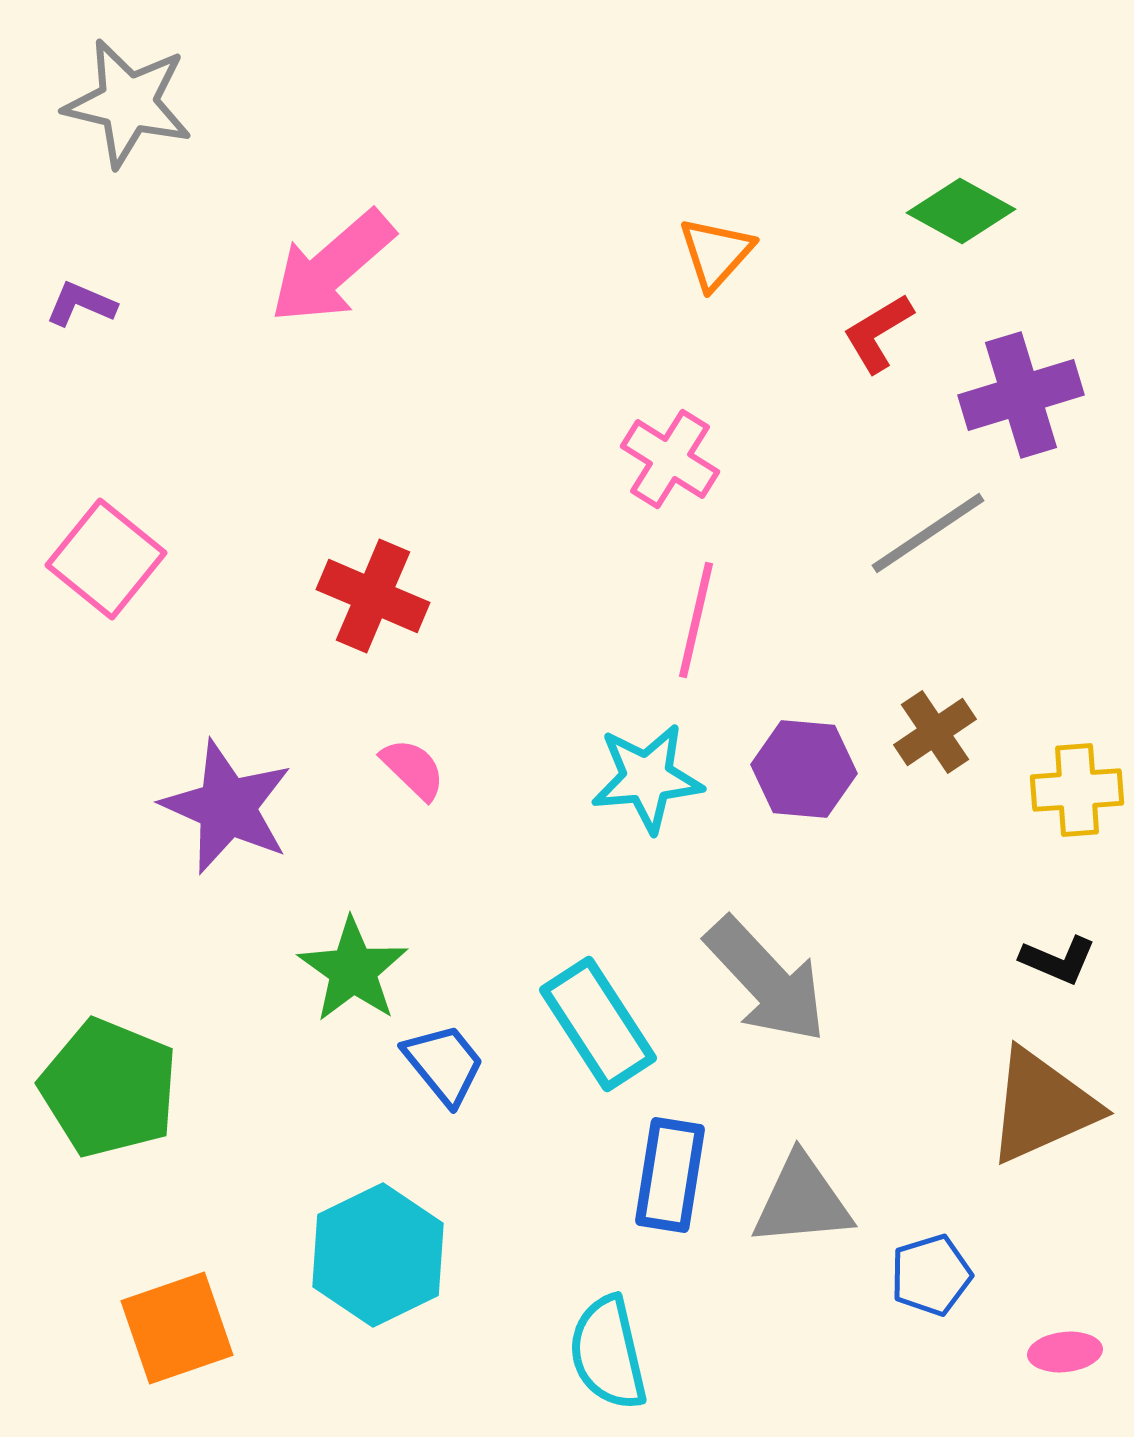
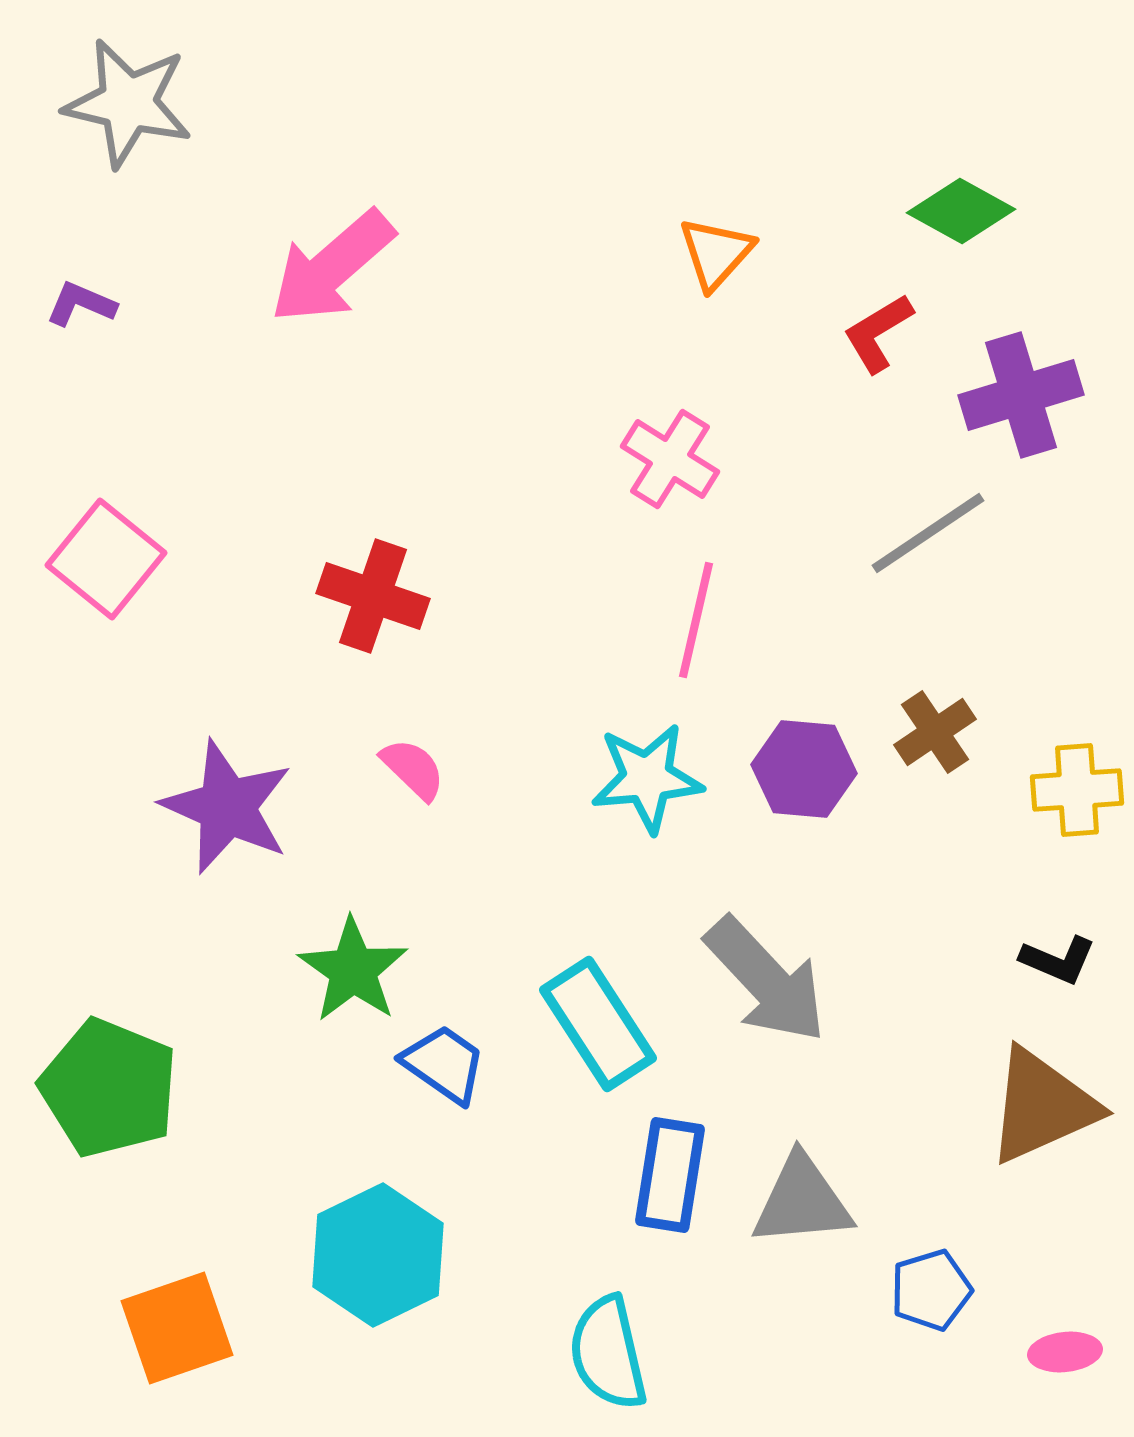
red cross: rotated 4 degrees counterclockwise
blue trapezoid: rotated 16 degrees counterclockwise
blue pentagon: moved 15 px down
